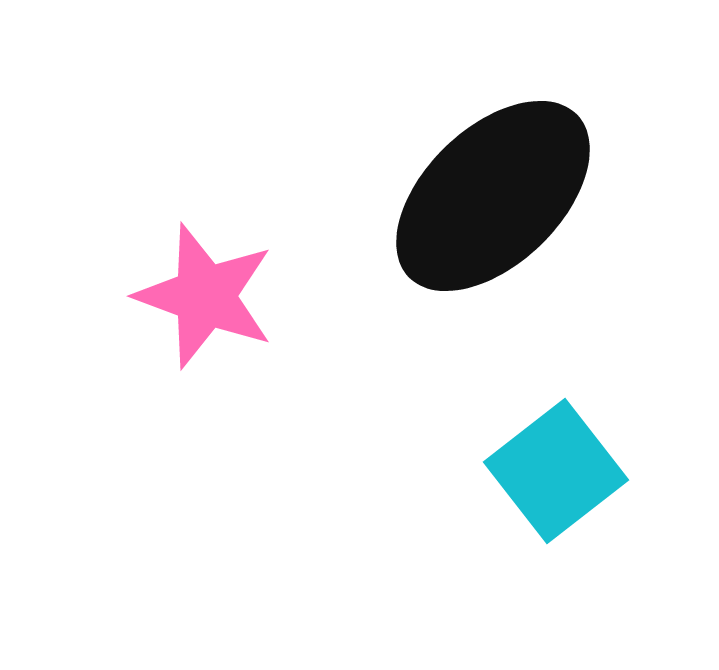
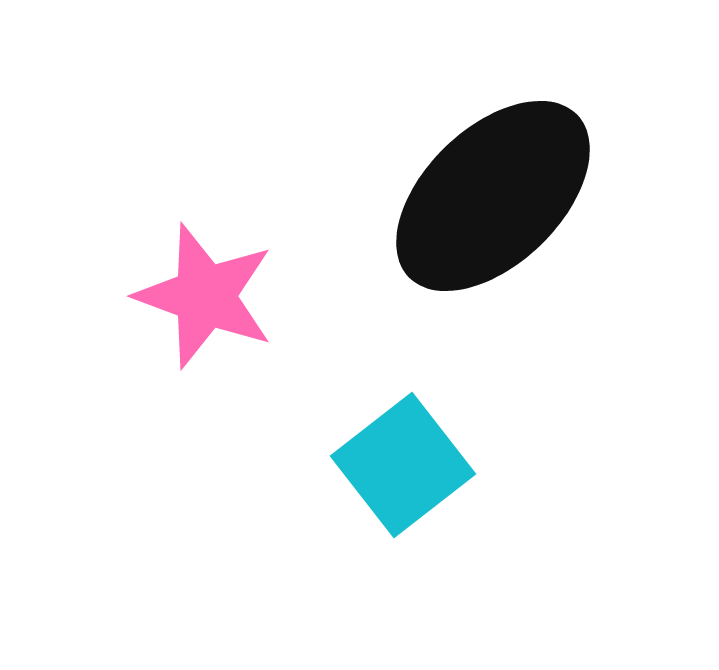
cyan square: moved 153 px left, 6 px up
